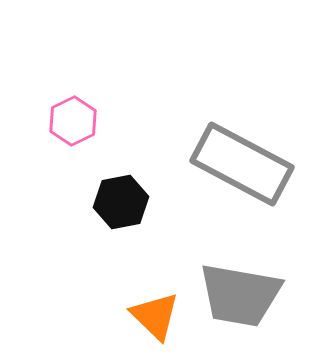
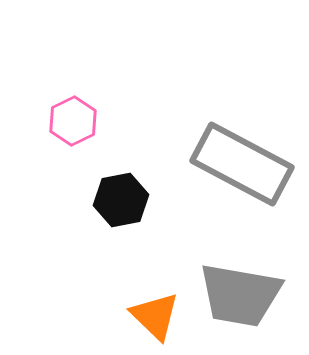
black hexagon: moved 2 px up
